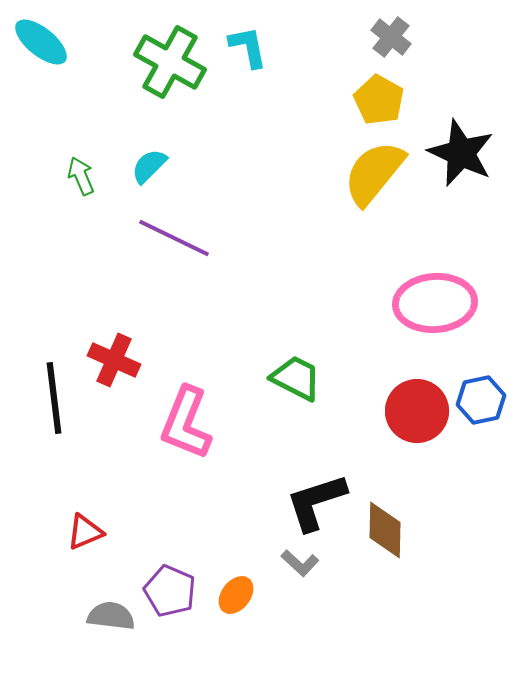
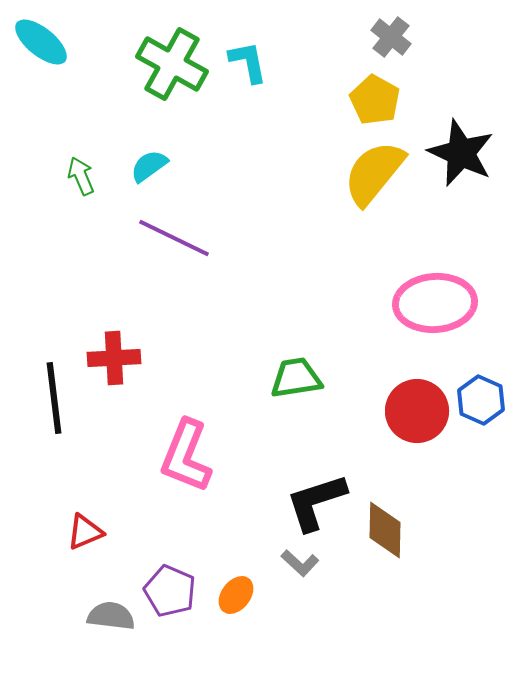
cyan L-shape: moved 15 px down
green cross: moved 2 px right, 2 px down
yellow pentagon: moved 4 px left
cyan semicircle: rotated 9 degrees clockwise
red cross: moved 2 px up; rotated 27 degrees counterclockwise
green trapezoid: rotated 36 degrees counterclockwise
blue hexagon: rotated 24 degrees counterclockwise
pink L-shape: moved 33 px down
